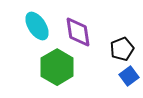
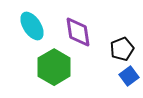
cyan ellipse: moved 5 px left
green hexagon: moved 3 px left
